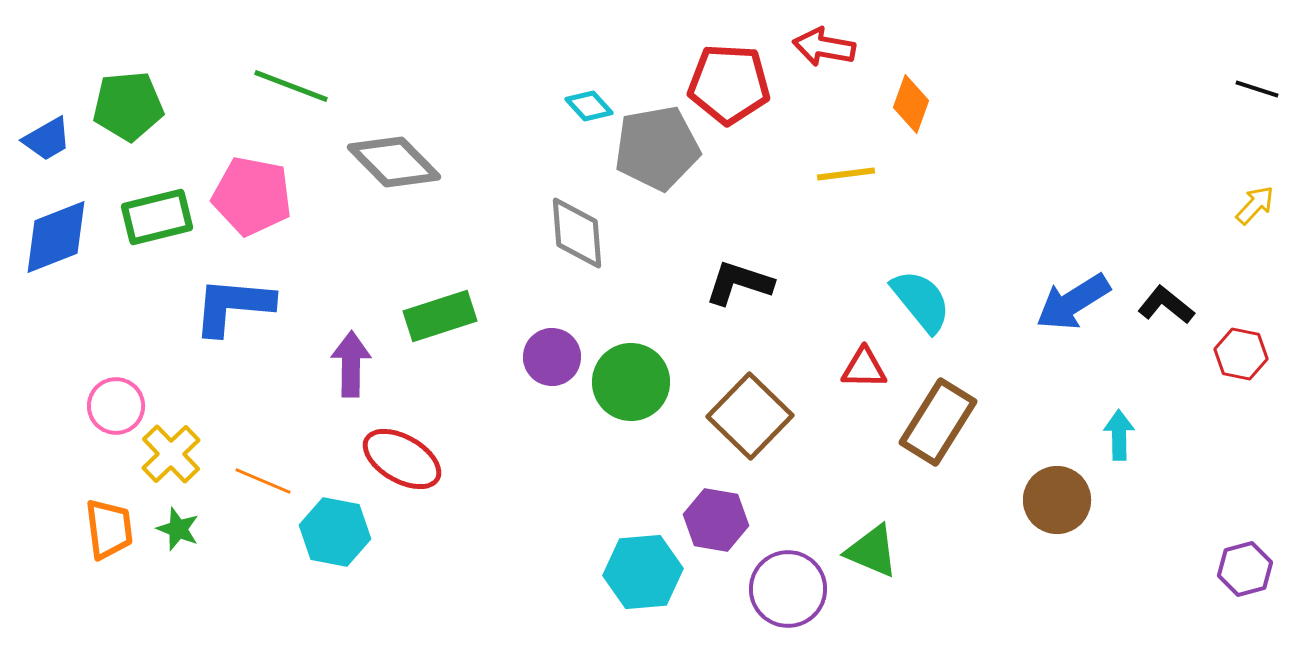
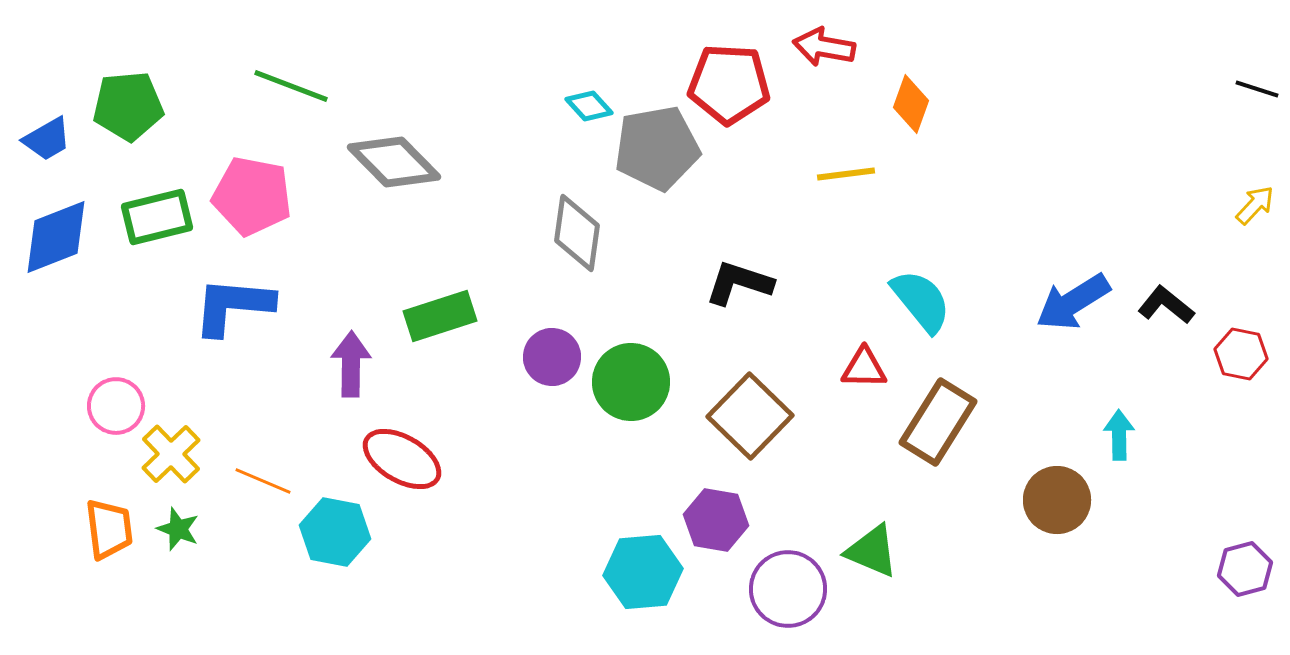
gray diamond at (577, 233): rotated 12 degrees clockwise
